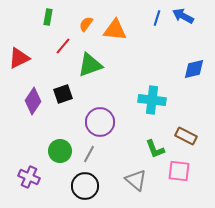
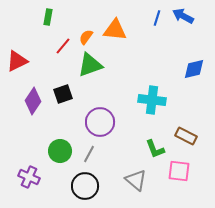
orange semicircle: moved 13 px down
red triangle: moved 2 px left, 3 px down
